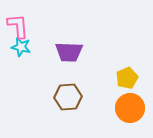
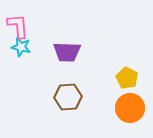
purple trapezoid: moved 2 px left
yellow pentagon: rotated 20 degrees counterclockwise
